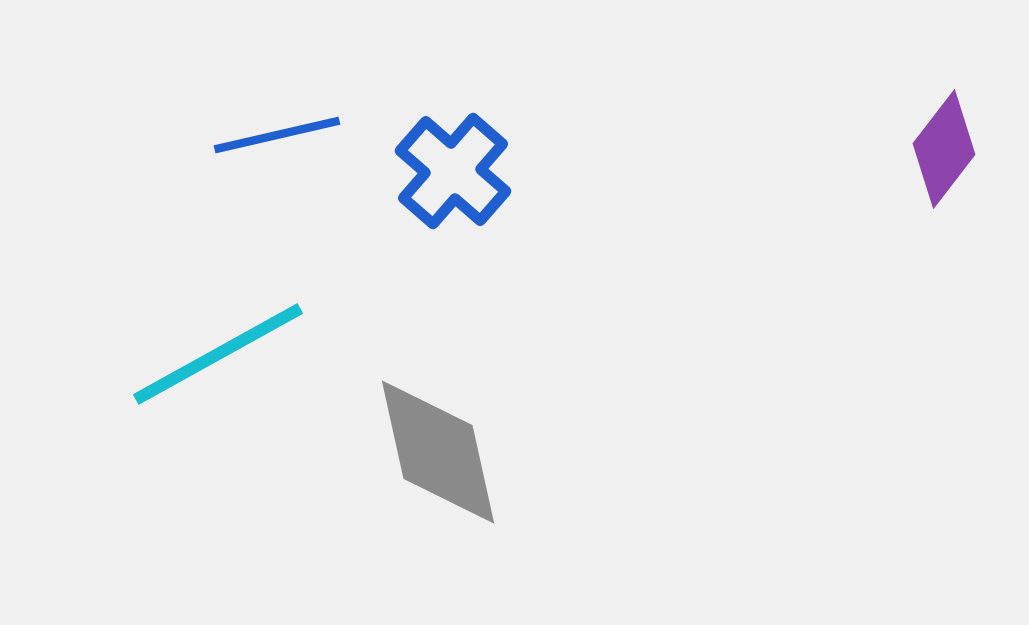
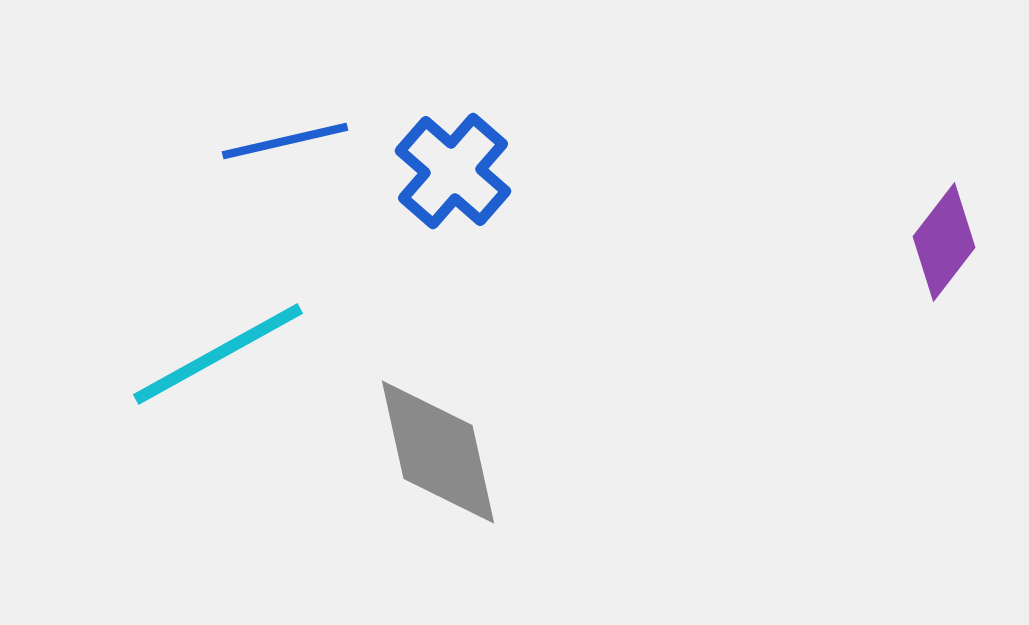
blue line: moved 8 px right, 6 px down
purple diamond: moved 93 px down
